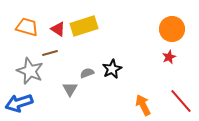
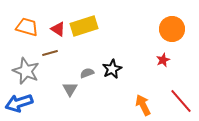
red star: moved 6 px left, 3 px down
gray star: moved 4 px left
